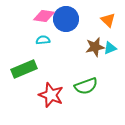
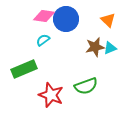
cyan semicircle: rotated 32 degrees counterclockwise
